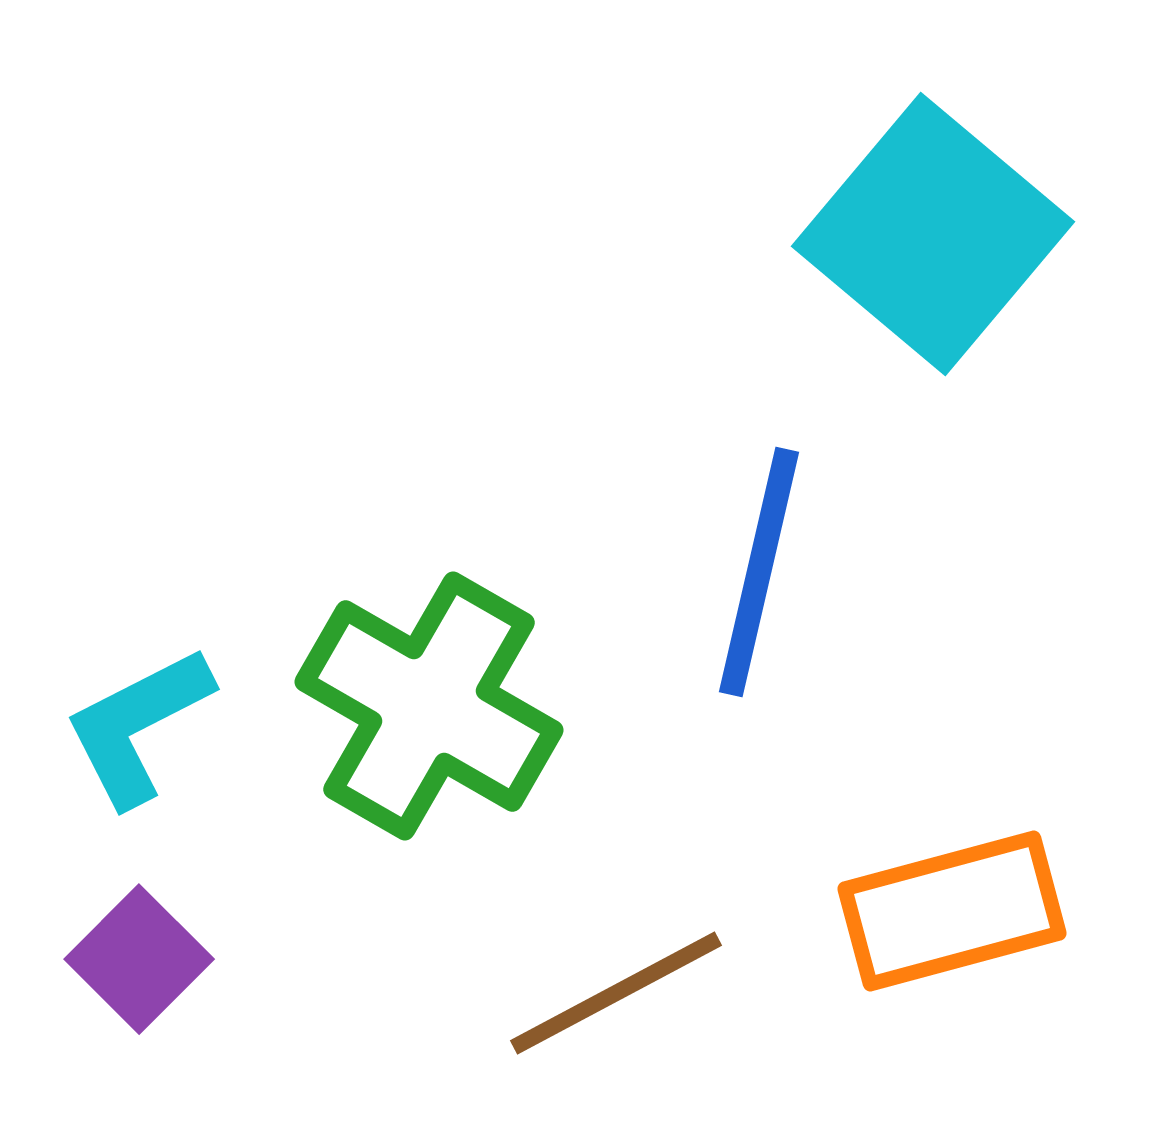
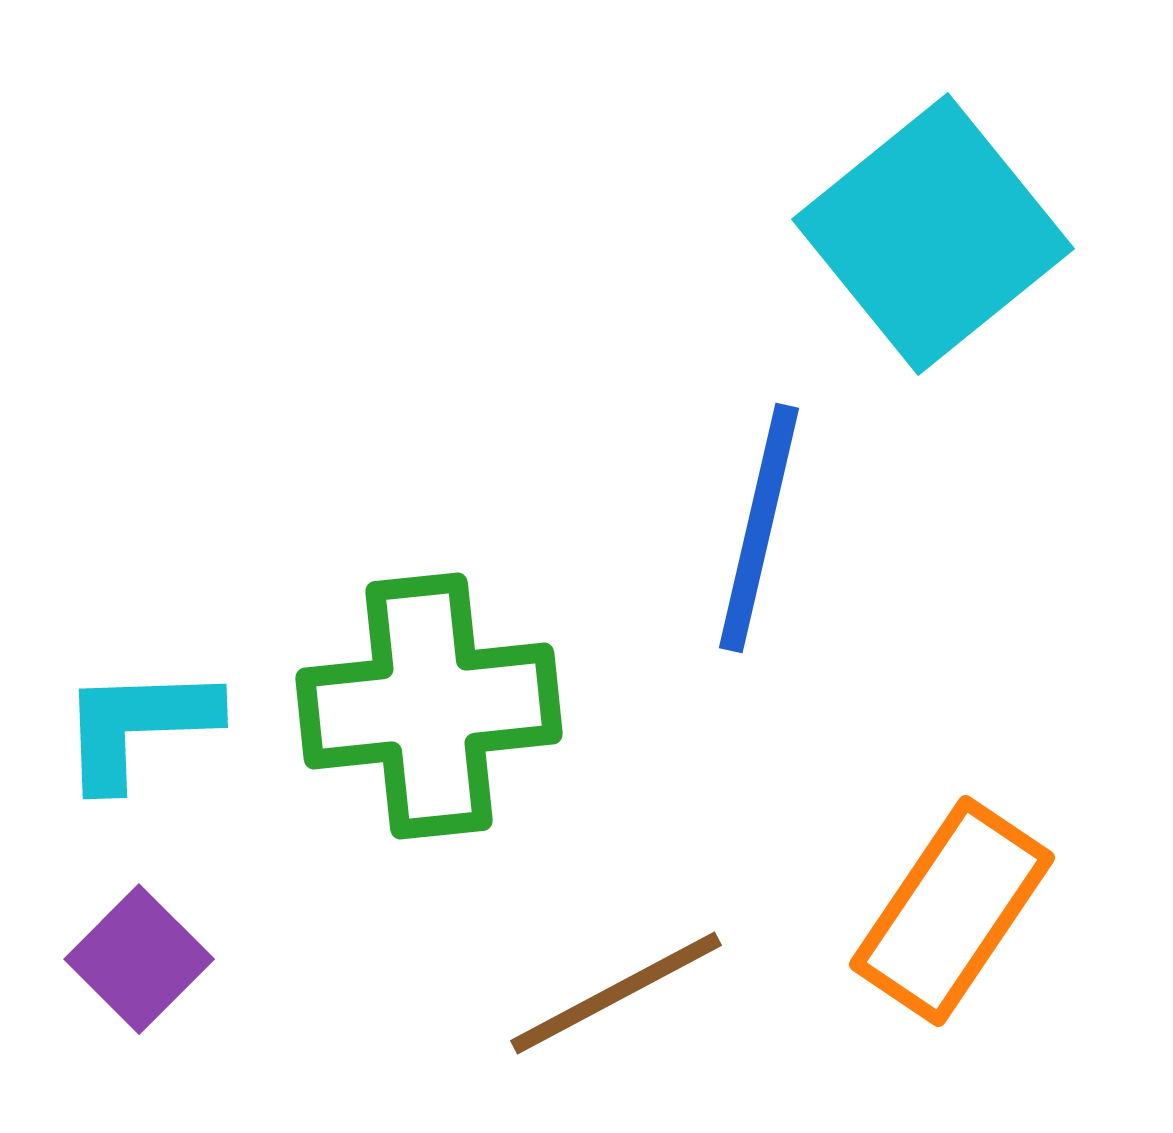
cyan square: rotated 11 degrees clockwise
blue line: moved 44 px up
green cross: rotated 36 degrees counterclockwise
cyan L-shape: rotated 25 degrees clockwise
orange rectangle: rotated 41 degrees counterclockwise
